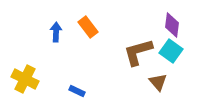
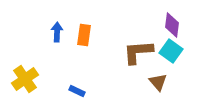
orange rectangle: moved 4 px left, 8 px down; rotated 45 degrees clockwise
blue arrow: moved 1 px right
brown L-shape: rotated 12 degrees clockwise
yellow cross: rotated 28 degrees clockwise
